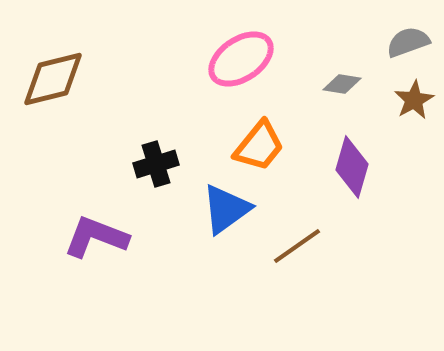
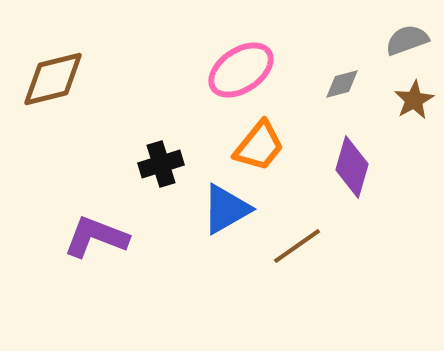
gray semicircle: moved 1 px left, 2 px up
pink ellipse: moved 11 px down
gray diamond: rotated 24 degrees counterclockwise
black cross: moved 5 px right
blue triangle: rotated 6 degrees clockwise
